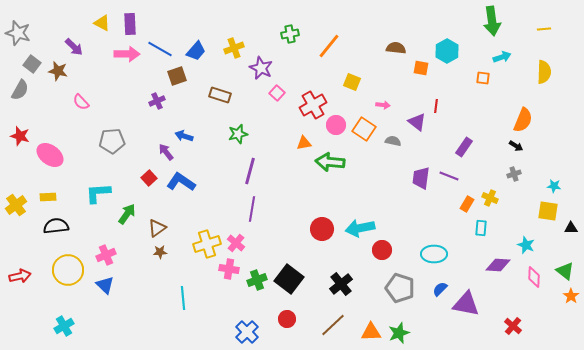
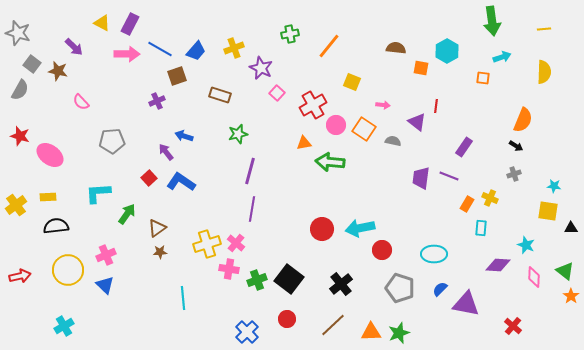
purple rectangle at (130, 24): rotated 30 degrees clockwise
